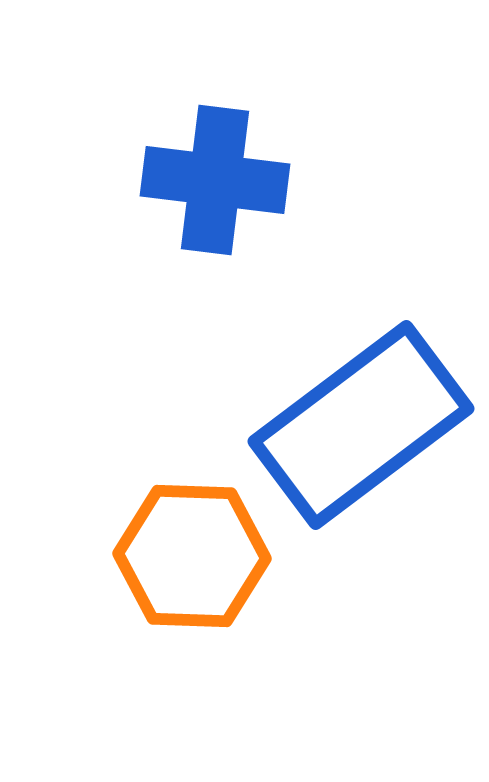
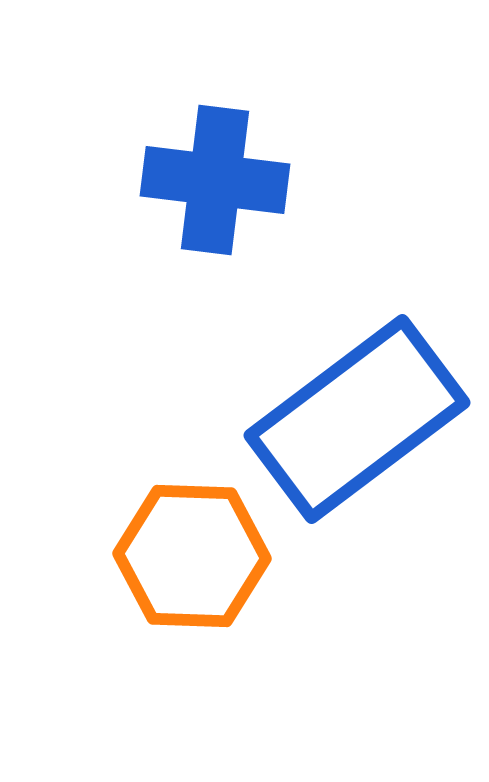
blue rectangle: moved 4 px left, 6 px up
